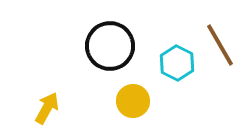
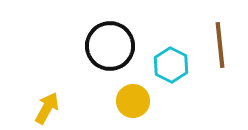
brown line: rotated 24 degrees clockwise
cyan hexagon: moved 6 px left, 2 px down
